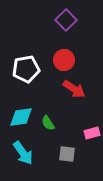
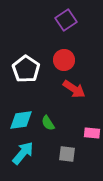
purple square: rotated 10 degrees clockwise
white pentagon: rotated 28 degrees counterclockwise
cyan diamond: moved 3 px down
pink rectangle: rotated 21 degrees clockwise
cyan arrow: rotated 105 degrees counterclockwise
